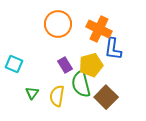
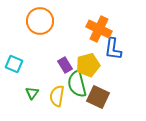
orange circle: moved 18 px left, 3 px up
yellow pentagon: moved 3 px left
green semicircle: moved 4 px left
brown square: moved 8 px left; rotated 20 degrees counterclockwise
